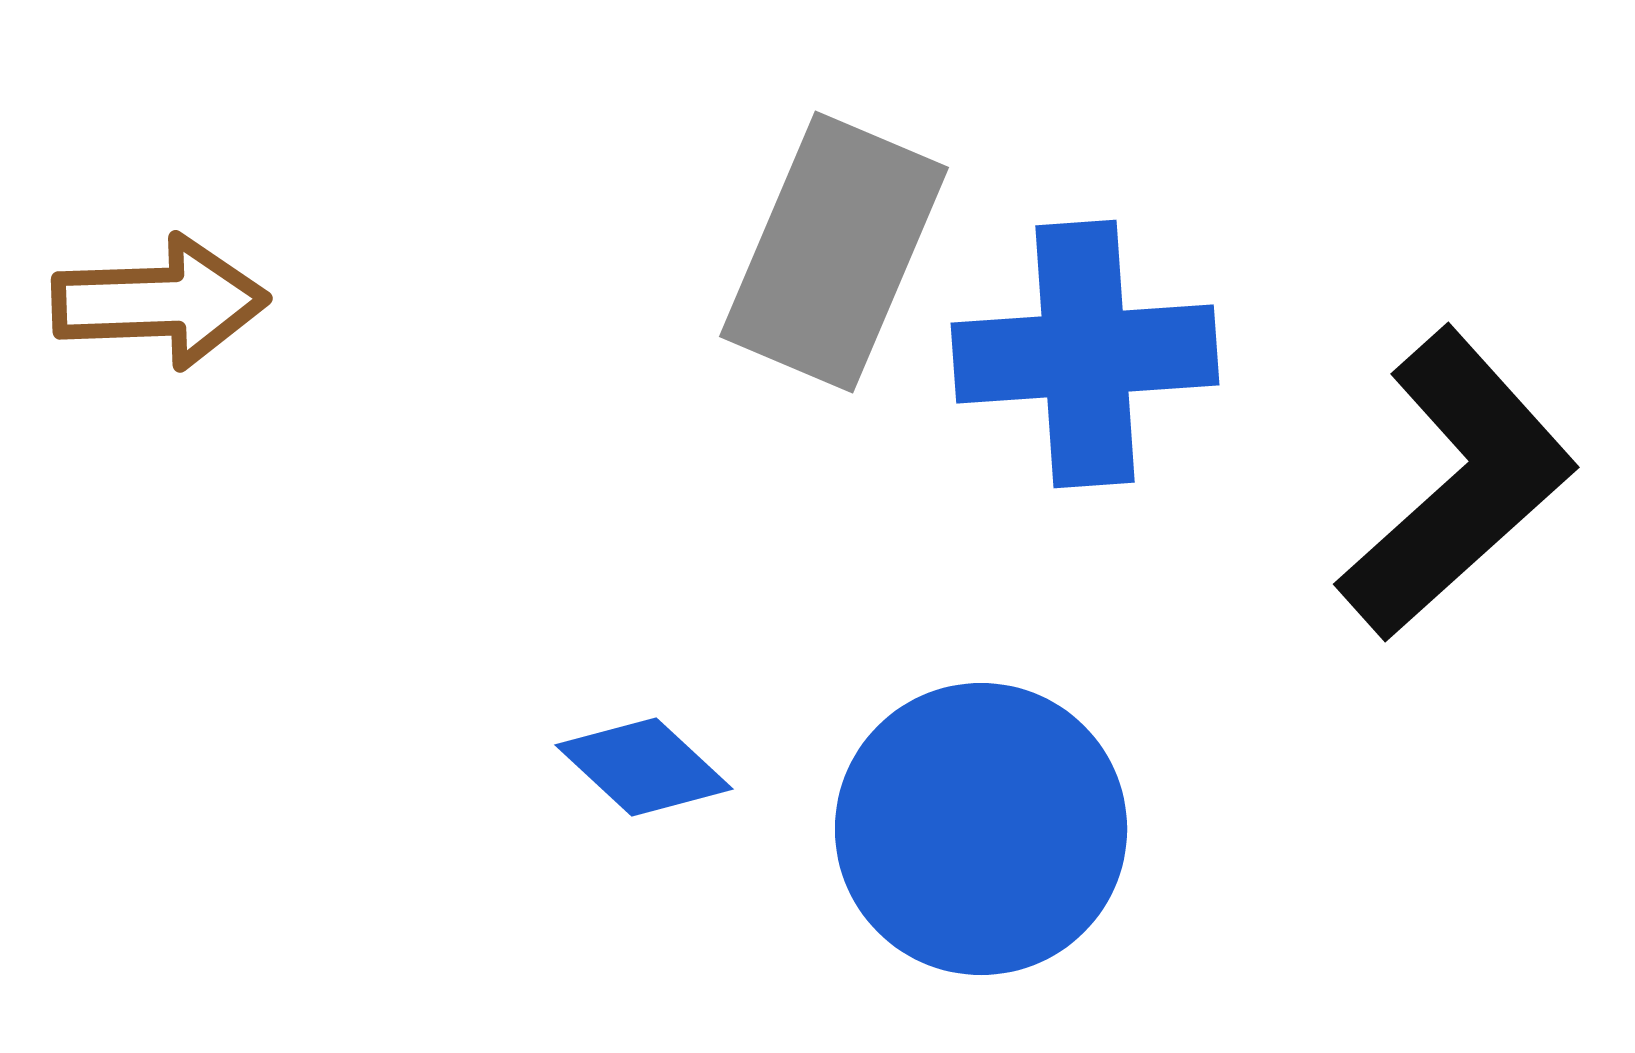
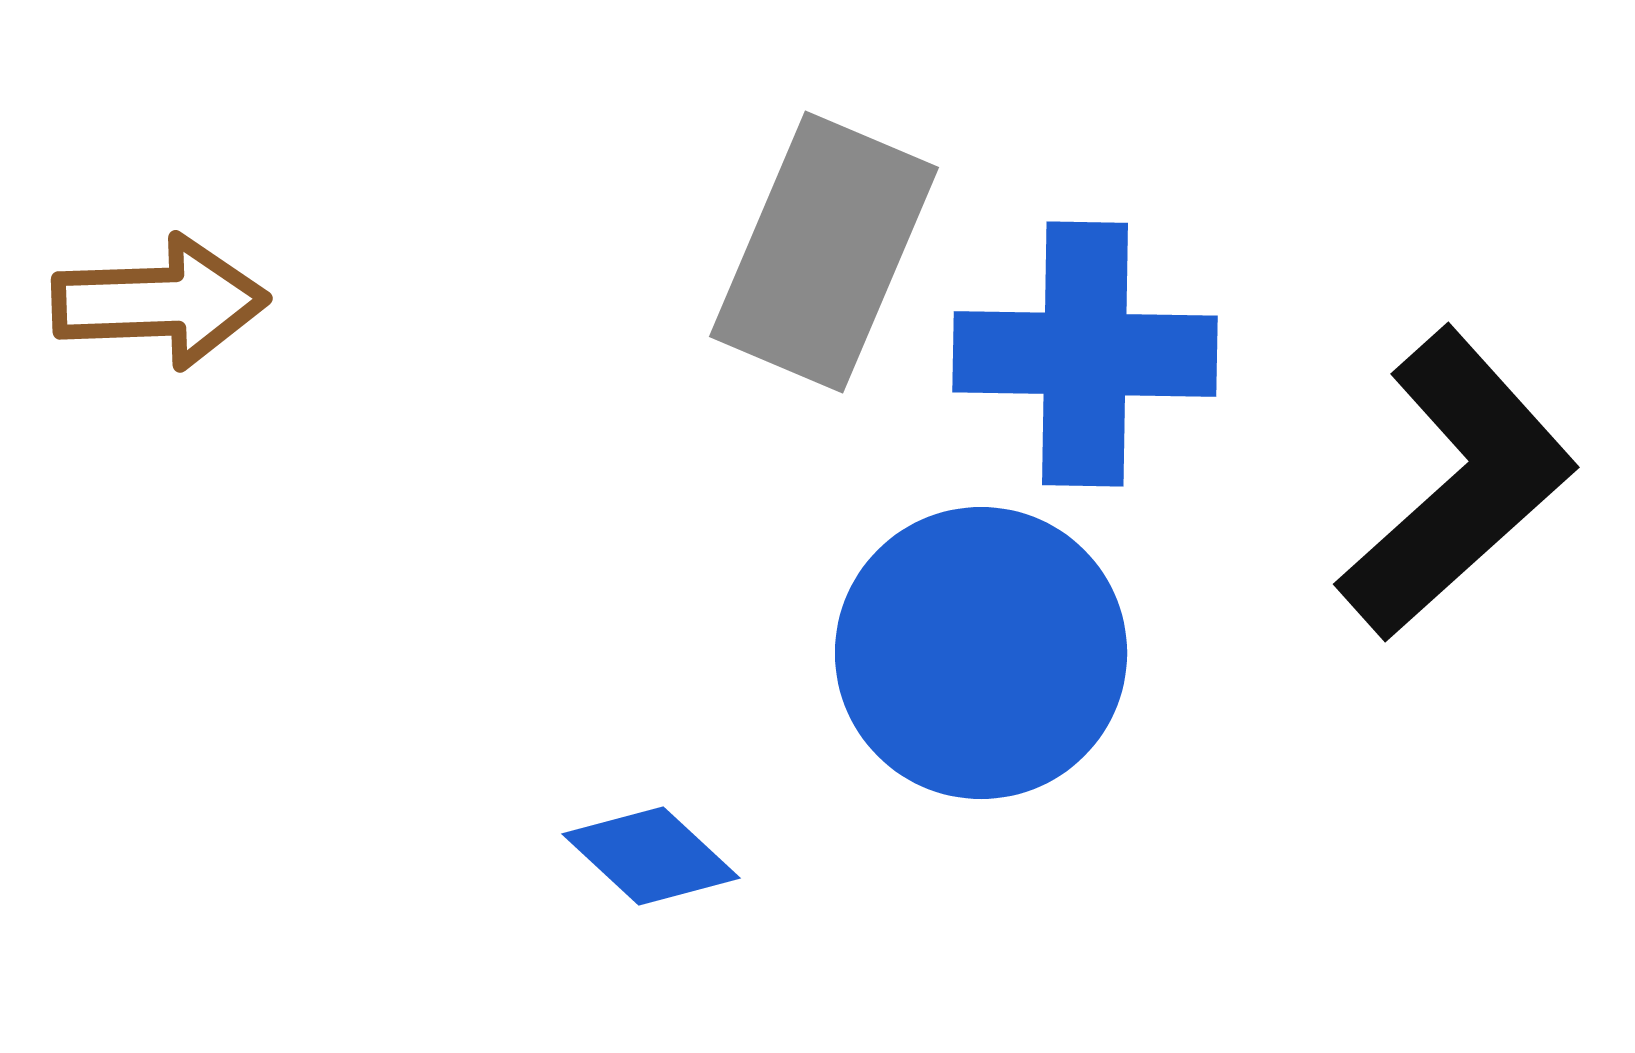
gray rectangle: moved 10 px left
blue cross: rotated 5 degrees clockwise
blue diamond: moved 7 px right, 89 px down
blue circle: moved 176 px up
